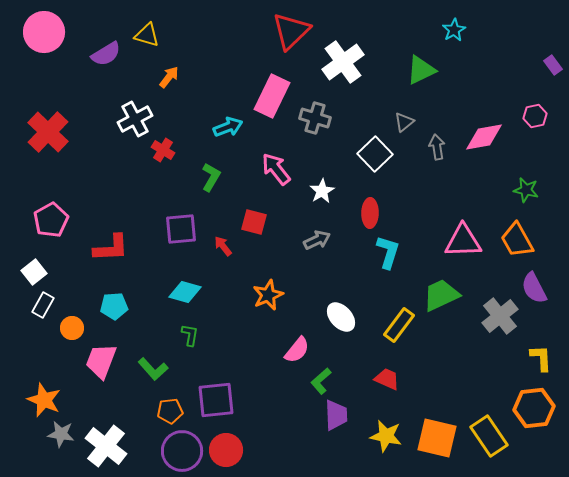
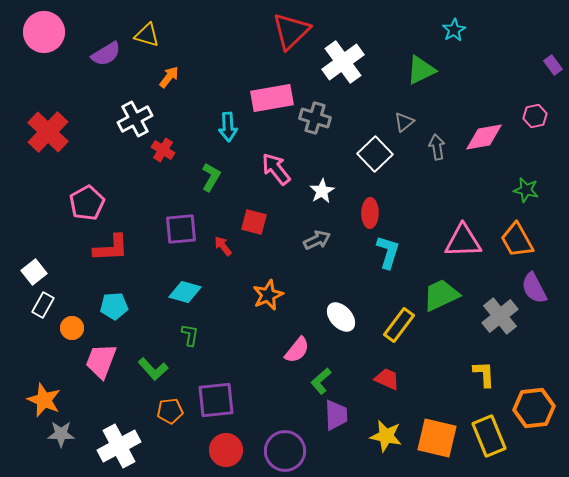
pink rectangle at (272, 96): moved 2 px down; rotated 54 degrees clockwise
cyan arrow at (228, 127): rotated 108 degrees clockwise
pink pentagon at (51, 220): moved 36 px right, 17 px up
yellow L-shape at (541, 358): moved 57 px left, 16 px down
gray star at (61, 434): rotated 8 degrees counterclockwise
yellow rectangle at (489, 436): rotated 12 degrees clockwise
white cross at (106, 446): moved 13 px right; rotated 24 degrees clockwise
purple circle at (182, 451): moved 103 px right
